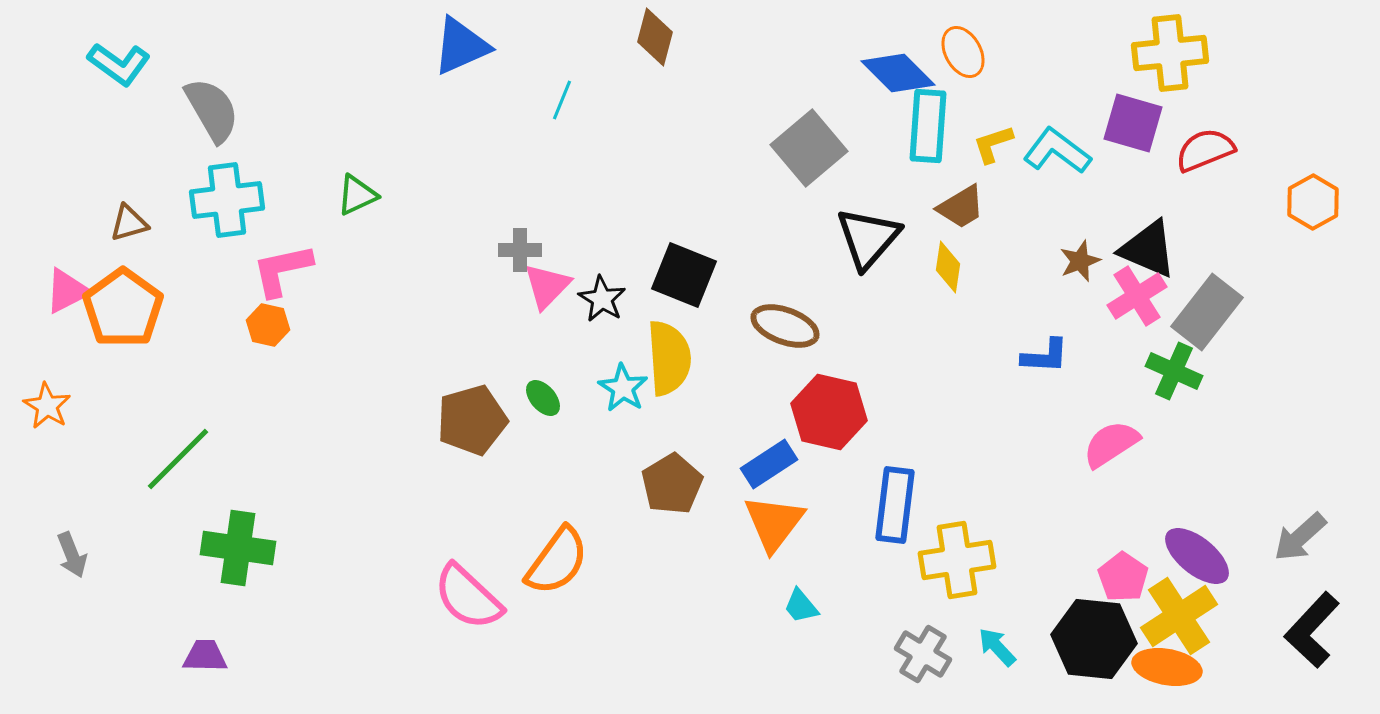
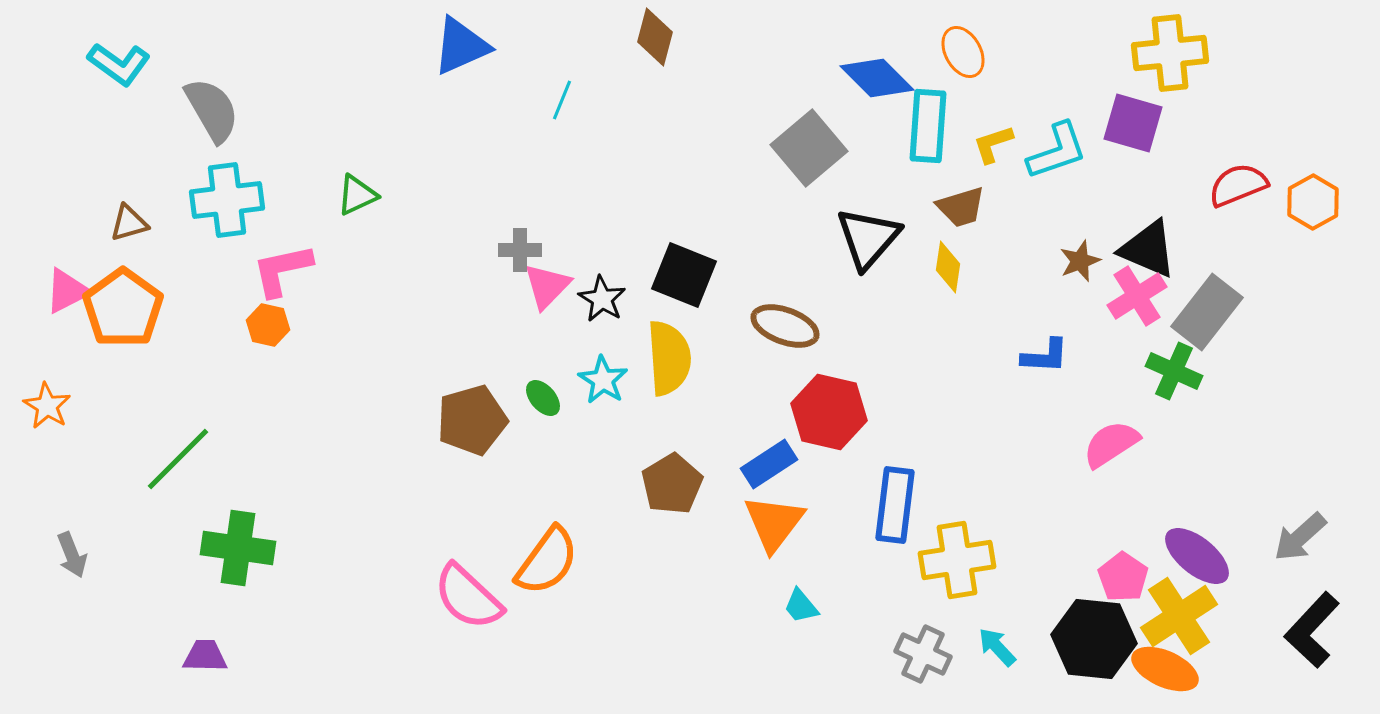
blue diamond at (898, 73): moved 21 px left, 5 px down
red semicircle at (1205, 150): moved 33 px right, 35 px down
cyan L-shape at (1057, 151): rotated 124 degrees clockwise
brown trapezoid at (961, 207): rotated 14 degrees clockwise
cyan star at (623, 388): moved 20 px left, 8 px up
orange semicircle at (557, 561): moved 10 px left
gray cross at (923, 654): rotated 6 degrees counterclockwise
orange ellipse at (1167, 667): moved 2 px left, 2 px down; rotated 14 degrees clockwise
